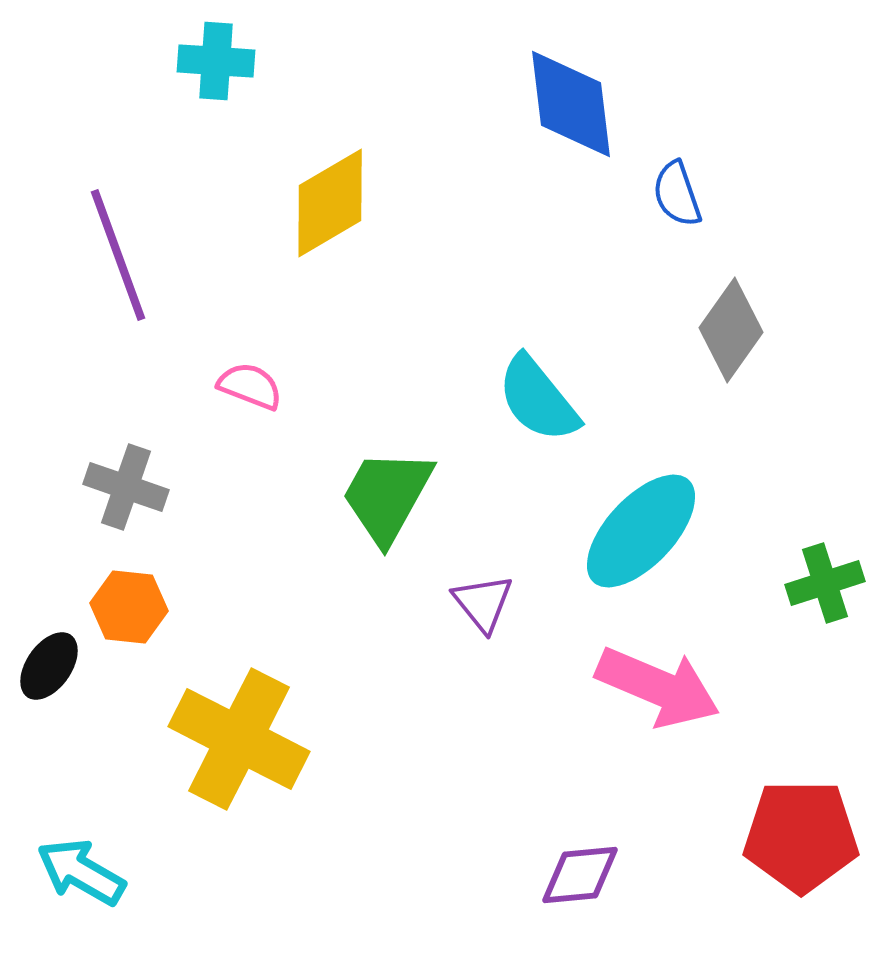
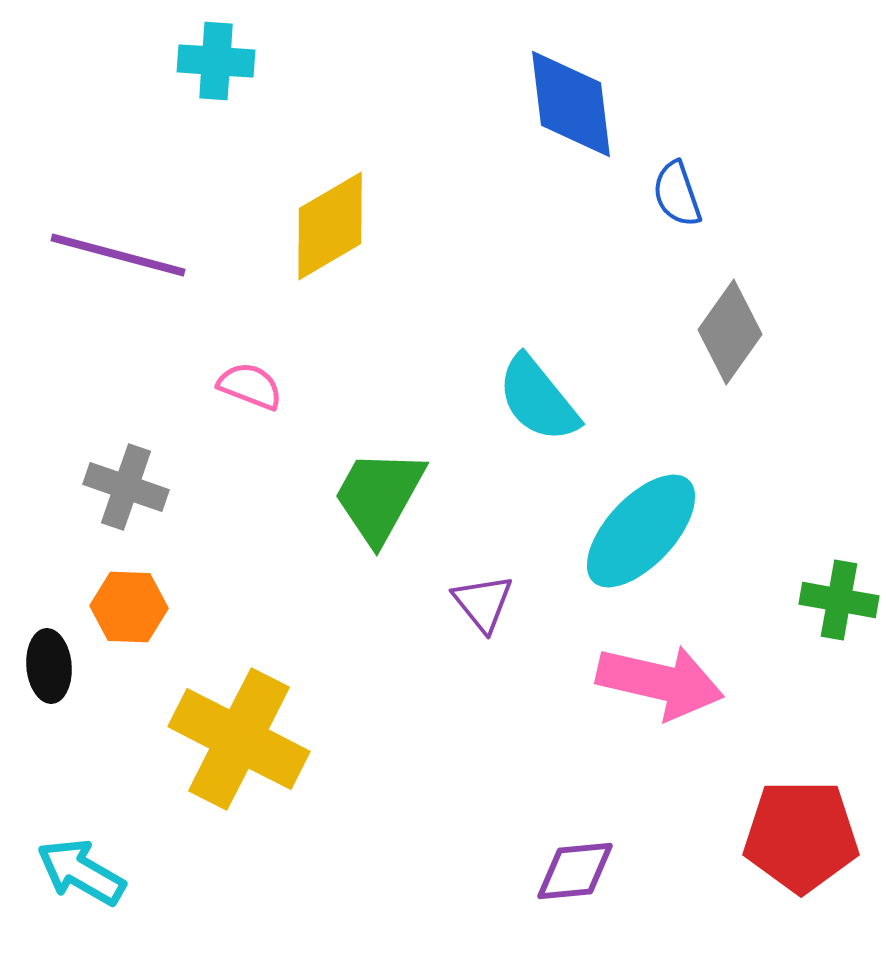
yellow diamond: moved 23 px down
purple line: rotated 55 degrees counterclockwise
gray diamond: moved 1 px left, 2 px down
green trapezoid: moved 8 px left
green cross: moved 14 px right, 17 px down; rotated 28 degrees clockwise
orange hexagon: rotated 4 degrees counterclockwise
black ellipse: rotated 40 degrees counterclockwise
pink arrow: moved 2 px right, 5 px up; rotated 10 degrees counterclockwise
purple diamond: moved 5 px left, 4 px up
